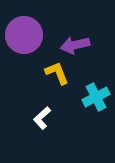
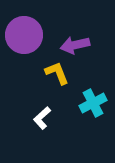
cyan cross: moved 3 px left, 6 px down
